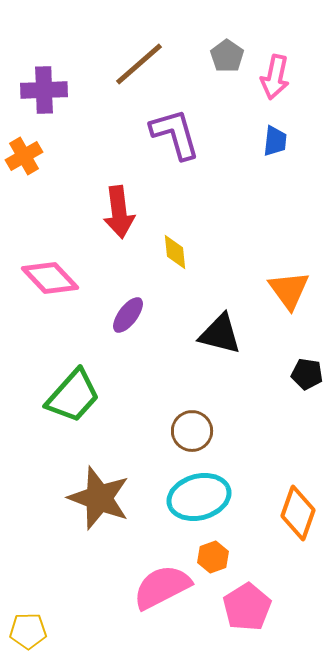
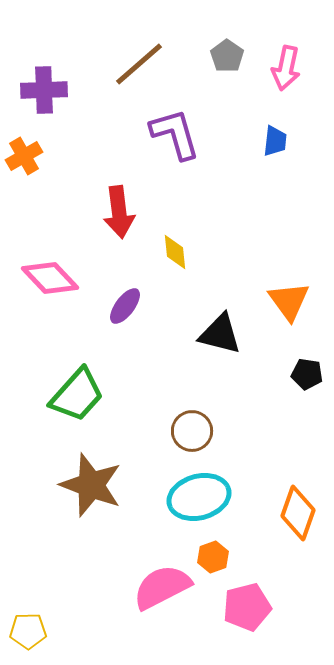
pink arrow: moved 11 px right, 9 px up
orange triangle: moved 11 px down
purple ellipse: moved 3 px left, 9 px up
green trapezoid: moved 4 px right, 1 px up
brown star: moved 8 px left, 13 px up
pink pentagon: rotated 18 degrees clockwise
